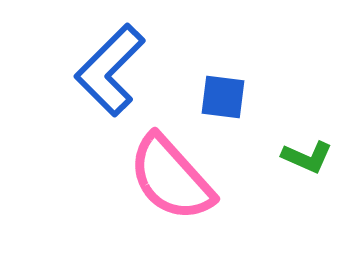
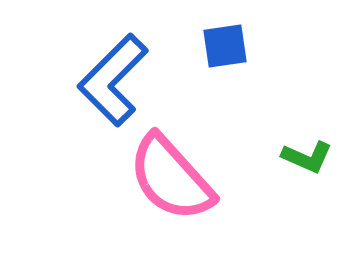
blue L-shape: moved 3 px right, 10 px down
blue square: moved 2 px right, 51 px up; rotated 15 degrees counterclockwise
